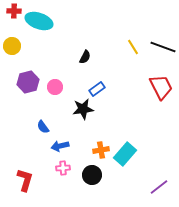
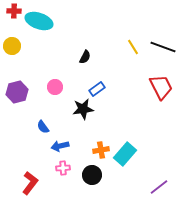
purple hexagon: moved 11 px left, 10 px down
red L-shape: moved 5 px right, 3 px down; rotated 20 degrees clockwise
